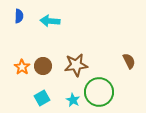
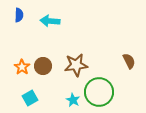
blue semicircle: moved 1 px up
cyan square: moved 12 px left
